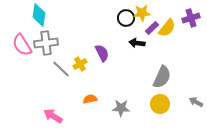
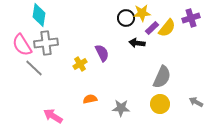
gray line: moved 27 px left, 1 px up
